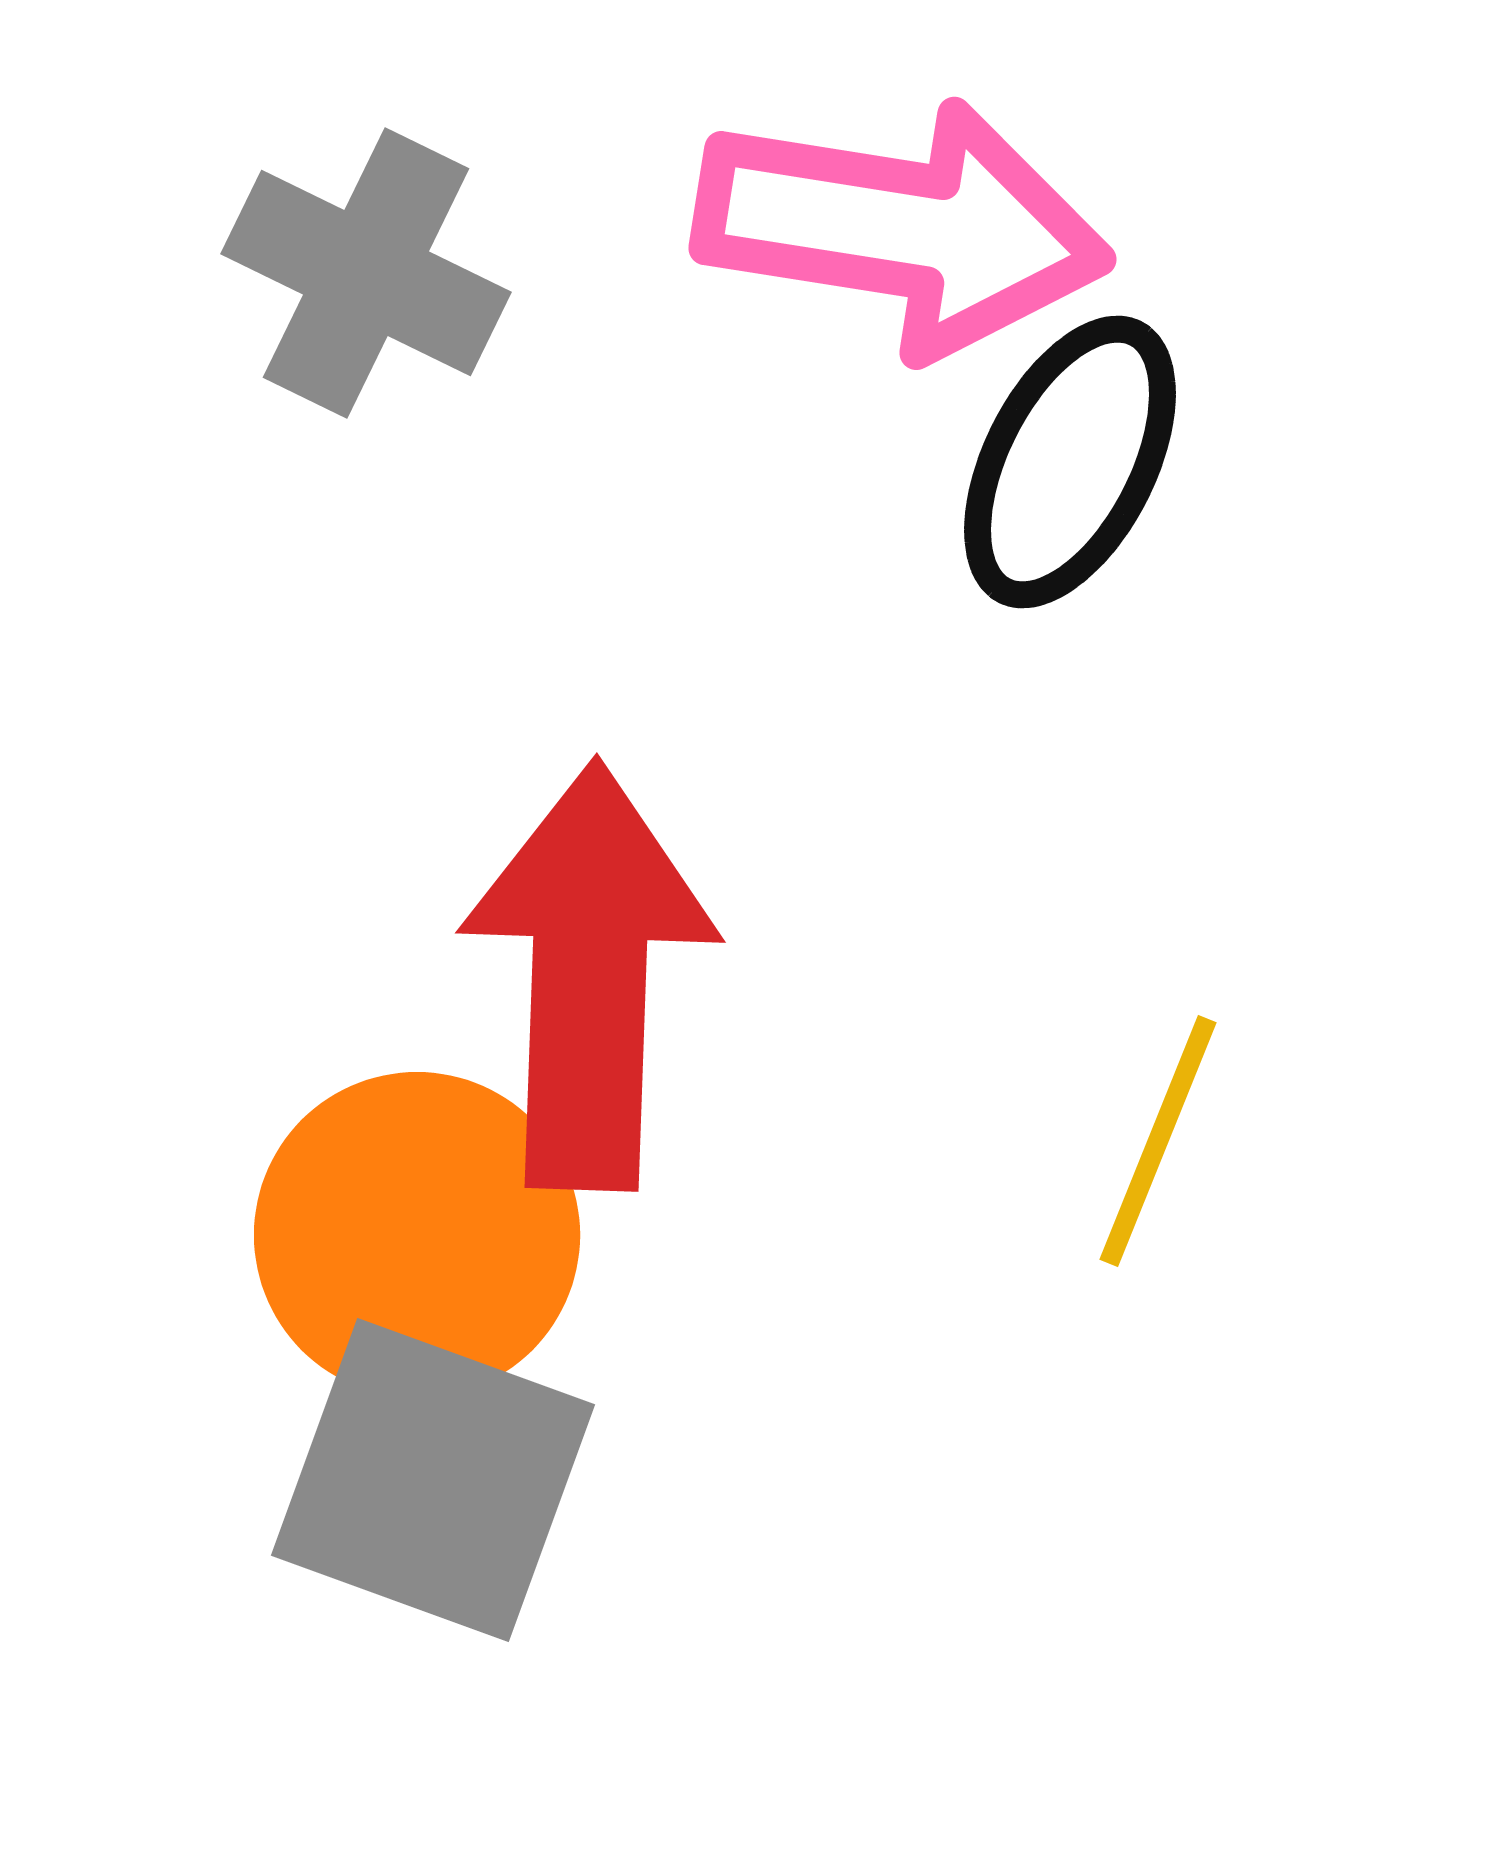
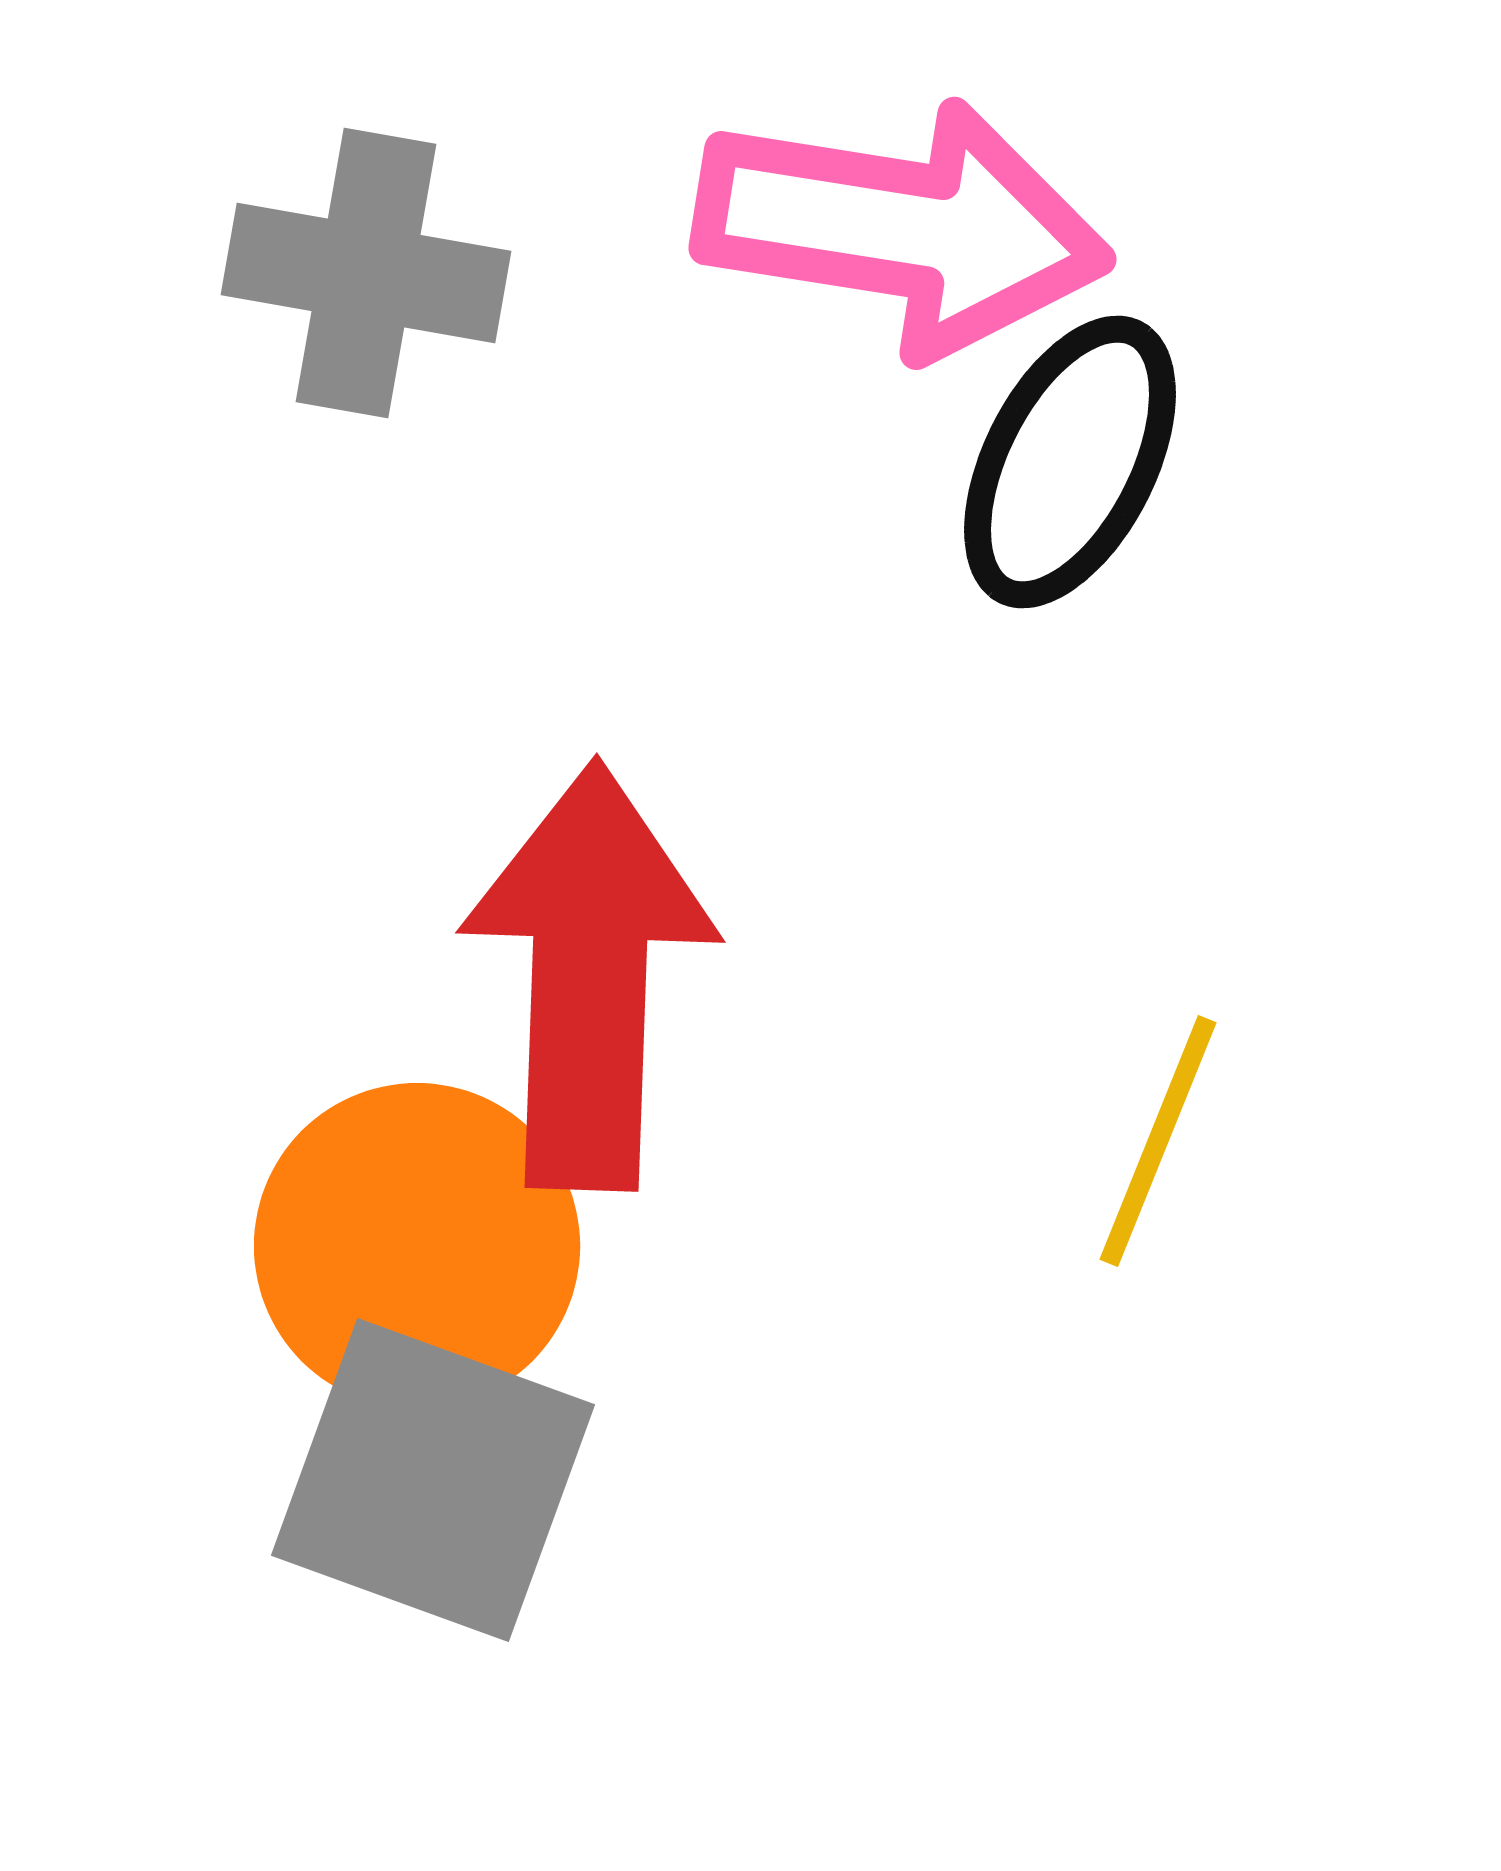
gray cross: rotated 16 degrees counterclockwise
orange circle: moved 11 px down
